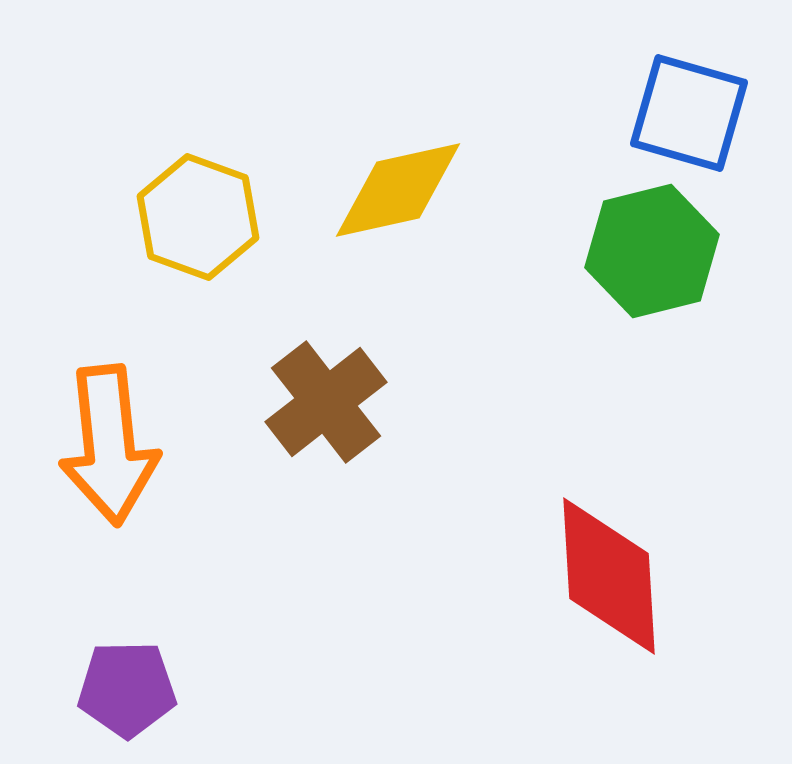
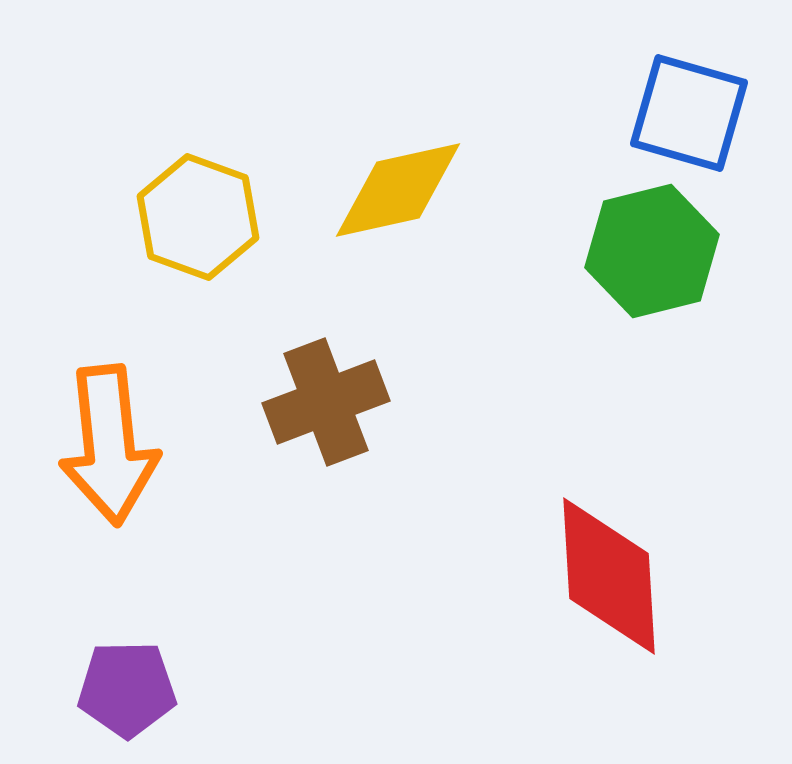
brown cross: rotated 17 degrees clockwise
